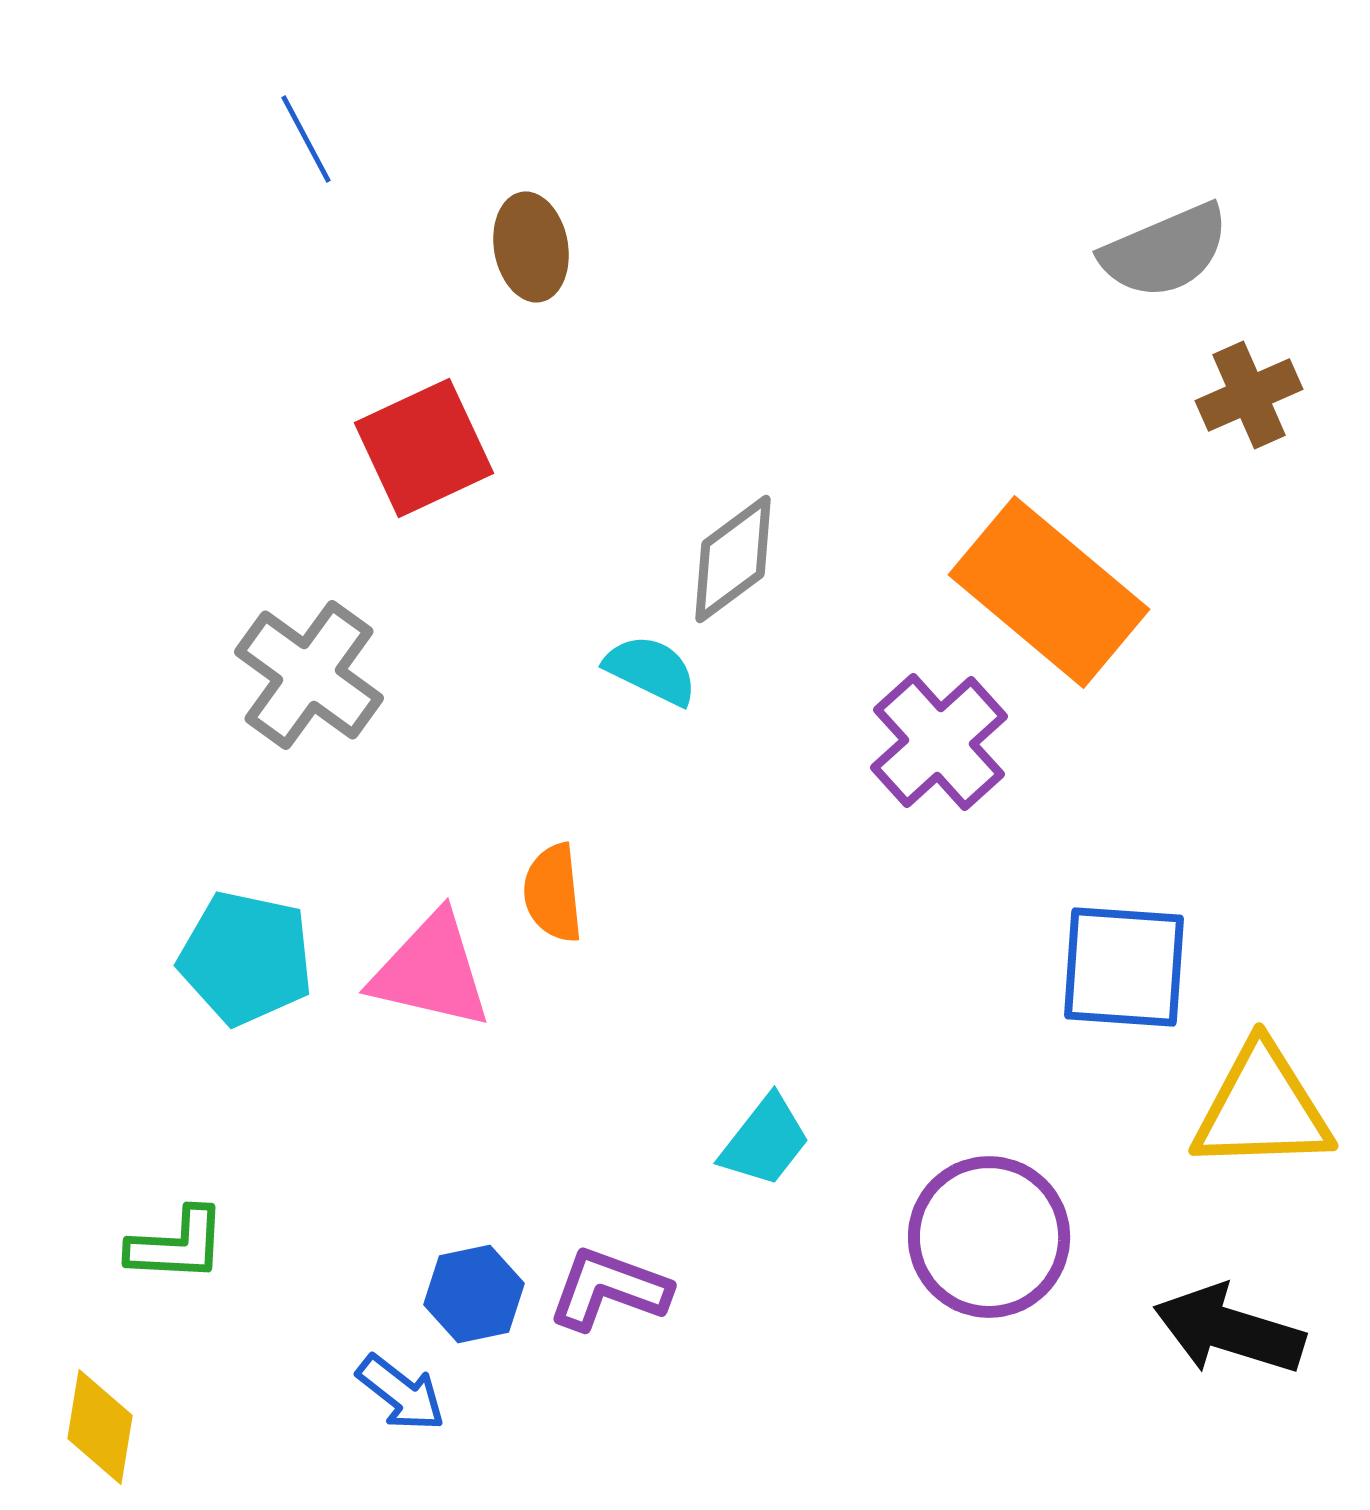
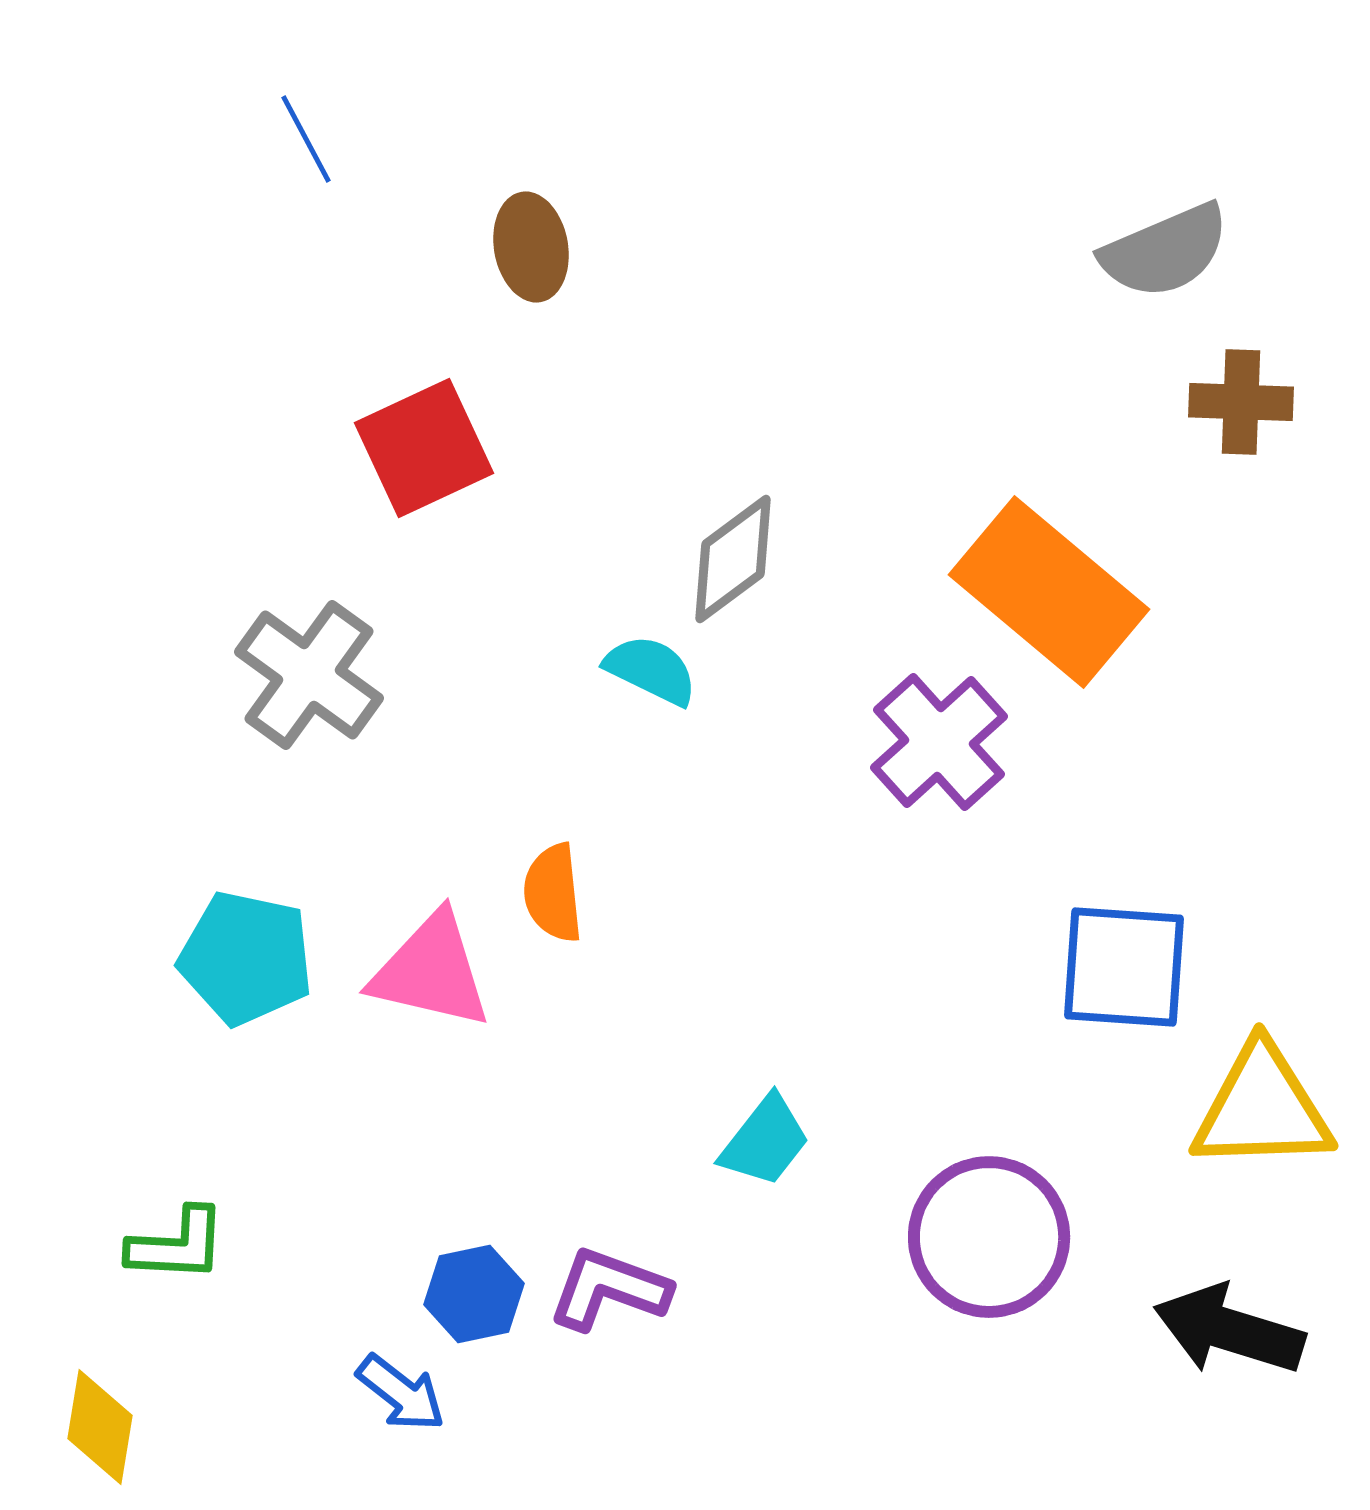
brown cross: moved 8 px left, 7 px down; rotated 26 degrees clockwise
